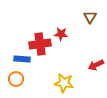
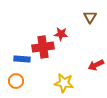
red cross: moved 3 px right, 3 px down
orange circle: moved 2 px down
